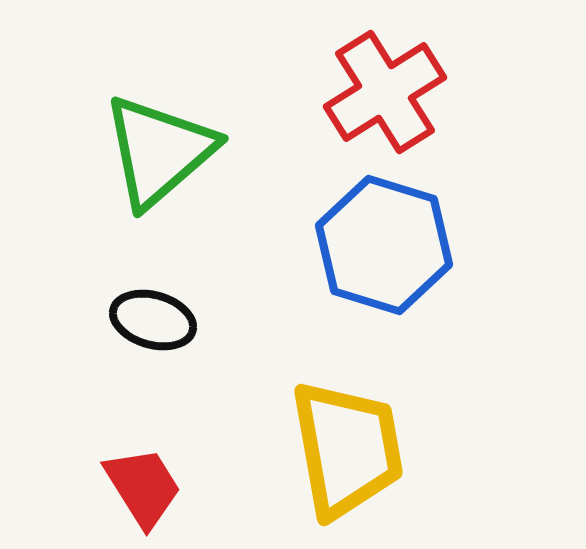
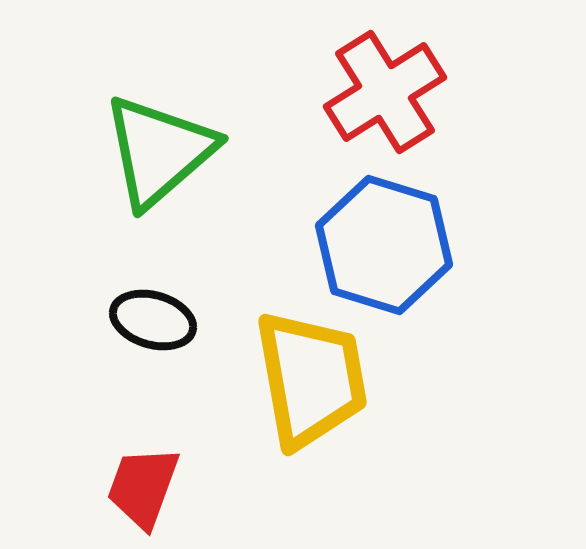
yellow trapezoid: moved 36 px left, 70 px up
red trapezoid: rotated 128 degrees counterclockwise
